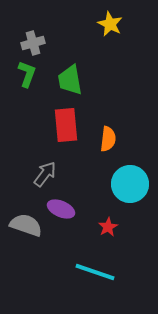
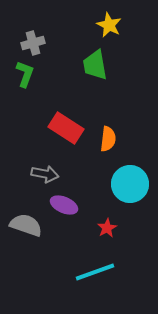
yellow star: moved 1 px left, 1 px down
green L-shape: moved 2 px left
green trapezoid: moved 25 px right, 15 px up
red rectangle: moved 3 px down; rotated 52 degrees counterclockwise
gray arrow: rotated 64 degrees clockwise
purple ellipse: moved 3 px right, 4 px up
red star: moved 1 px left, 1 px down
cyan line: rotated 39 degrees counterclockwise
